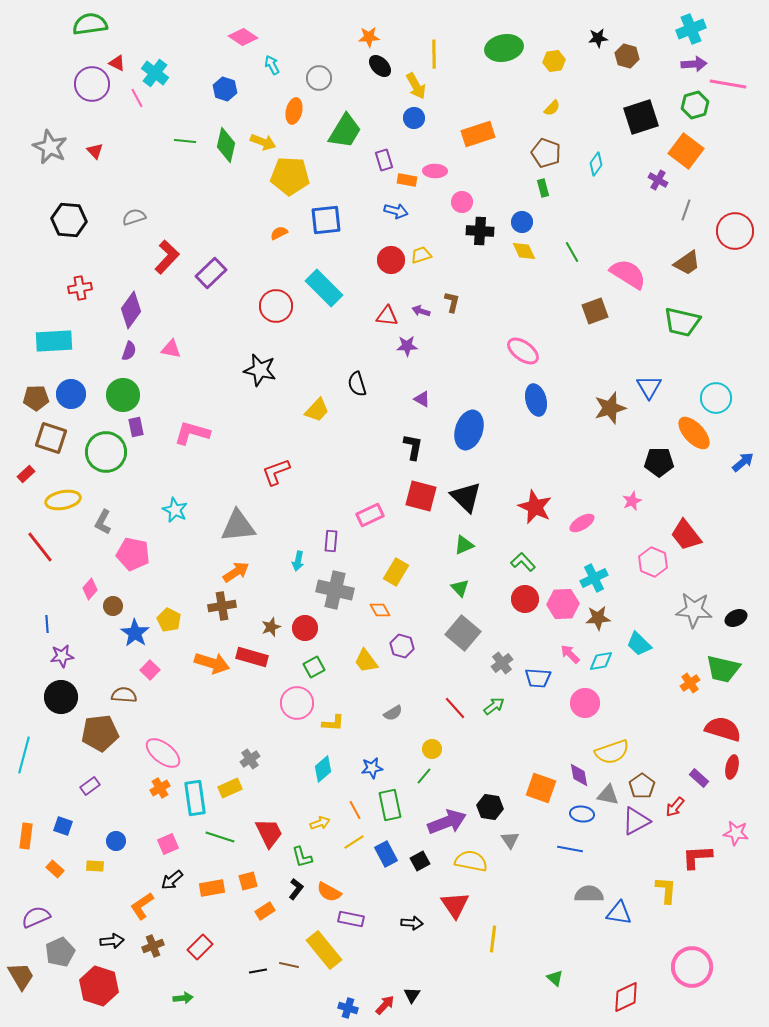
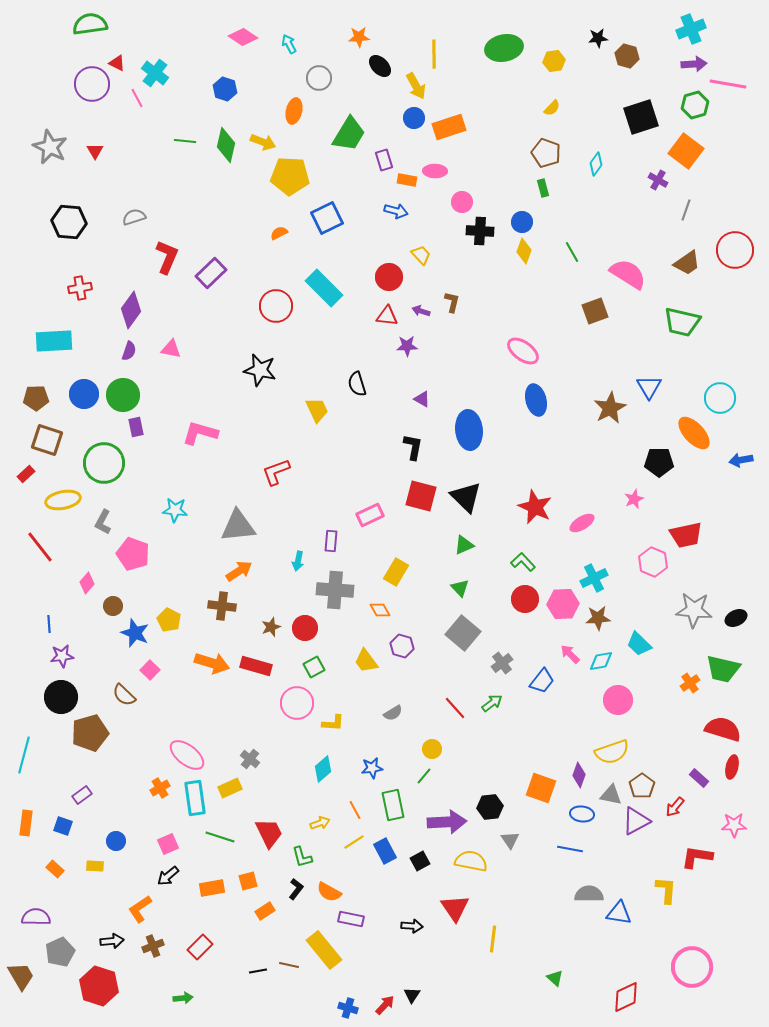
orange star at (369, 37): moved 10 px left
cyan arrow at (272, 65): moved 17 px right, 21 px up
green trapezoid at (345, 131): moved 4 px right, 3 px down
orange rectangle at (478, 134): moved 29 px left, 7 px up
red triangle at (95, 151): rotated 12 degrees clockwise
black hexagon at (69, 220): moved 2 px down
blue square at (326, 220): moved 1 px right, 2 px up; rotated 20 degrees counterclockwise
red circle at (735, 231): moved 19 px down
yellow diamond at (524, 251): rotated 45 degrees clockwise
yellow trapezoid at (421, 255): rotated 65 degrees clockwise
red L-shape at (167, 257): rotated 20 degrees counterclockwise
red circle at (391, 260): moved 2 px left, 17 px down
blue circle at (71, 394): moved 13 px right
cyan circle at (716, 398): moved 4 px right
brown star at (610, 408): rotated 12 degrees counterclockwise
yellow trapezoid at (317, 410): rotated 68 degrees counterclockwise
blue ellipse at (469, 430): rotated 24 degrees counterclockwise
pink L-shape at (192, 433): moved 8 px right
brown square at (51, 438): moved 4 px left, 2 px down
green circle at (106, 452): moved 2 px left, 11 px down
blue arrow at (743, 462): moved 2 px left, 2 px up; rotated 150 degrees counterclockwise
pink star at (632, 501): moved 2 px right, 2 px up
cyan star at (175, 510): rotated 20 degrees counterclockwise
red trapezoid at (686, 535): rotated 64 degrees counterclockwise
pink pentagon at (133, 554): rotated 8 degrees clockwise
orange arrow at (236, 572): moved 3 px right, 1 px up
pink diamond at (90, 589): moved 3 px left, 6 px up
gray cross at (335, 590): rotated 9 degrees counterclockwise
brown cross at (222, 606): rotated 16 degrees clockwise
blue line at (47, 624): moved 2 px right
blue star at (135, 633): rotated 12 degrees counterclockwise
red rectangle at (252, 657): moved 4 px right, 9 px down
blue trapezoid at (538, 678): moved 4 px right, 3 px down; rotated 56 degrees counterclockwise
brown semicircle at (124, 695): rotated 140 degrees counterclockwise
pink circle at (585, 703): moved 33 px right, 3 px up
green arrow at (494, 706): moved 2 px left, 3 px up
brown pentagon at (100, 733): moved 10 px left; rotated 9 degrees counterclockwise
pink ellipse at (163, 753): moved 24 px right, 2 px down
gray cross at (250, 759): rotated 18 degrees counterclockwise
purple diamond at (579, 775): rotated 30 degrees clockwise
purple rectangle at (90, 786): moved 8 px left, 9 px down
gray triangle at (608, 795): moved 3 px right
green rectangle at (390, 805): moved 3 px right
black hexagon at (490, 807): rotated 15 degrees counterclockwise
purple arrow at (447, 822): rotated 18 degrees clockwise
pink star at (736, 833): moved 2 px left, 8 px up; rotated 10 degrees counterclockwise
orange rectangle at (26, 836): moved 13 px up
blue rectangle at (386, 854): moved 1 px left, 3 px up
red L-shape at (697, 857): rotated 12 degrees clockwise
black arrow at (172, 880): moved 4 px left, 4 px up
red triangle at (455, 905): moved 3 px down
orange L-shape at (142, 906): moved 2 px left, 3 px down
purple semicircle at (36, 917): rotated 24 degrees clockwise
black arrow at (412, 923): moved 3 px down
